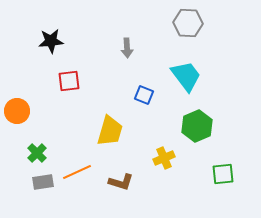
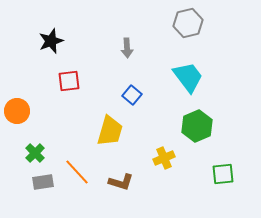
gray hexagon: rotated 16 degrees counterclockwise
black star: rotated 15 degrees counterclockwise
cyan trapezoid: moved 2 px right, 1 px down
blue square: moved 12 px left; rotated 18 degrees clockwise
green cross: moved 2 px left
orange line: rotated 72 degrees clockwise
